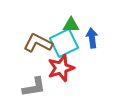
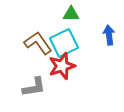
green triangle: moved 11 px up
blue arrow: moved 17 px right, 3 px up
brown L-shape: rotated 28 degrees clockwise
red star: moved 1 px right, 2 px up
